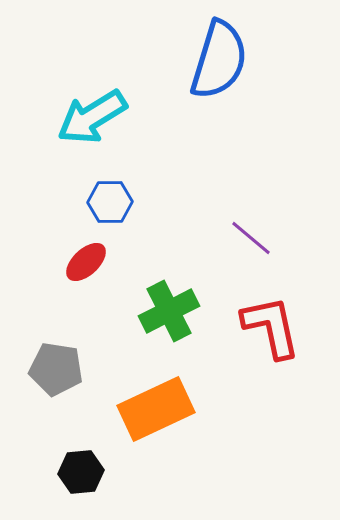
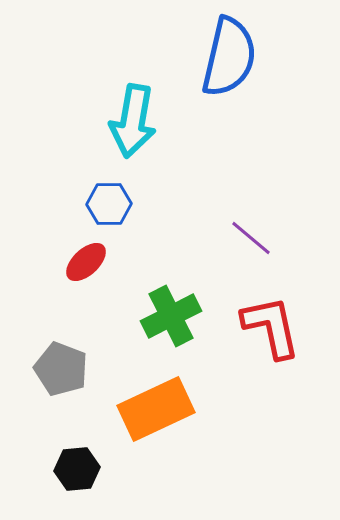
blue semicircle: moved 10 px right, 3 px up; rotated 4 degrees counterclockwise
cyan arrow: moved 41 px right, 4 px down; rotated 48 degrees counterclockwise
blue hexagon: moved 1 px left, 2 px down
green cross: moved 2 px right, 5 px down
gray pentagon: moved 5 px right; rotated 12 degrees clockwise
black hexagon: moved 4 px left, 3 px up
